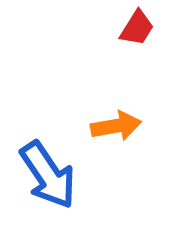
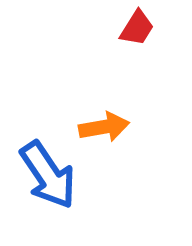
orange arrow: moved 12 px left, 1 px down
